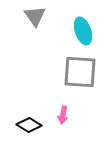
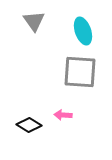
gray triangle: moved 1 px left, 5 px down
pink arrow: rotated 84 degrees clockwise
